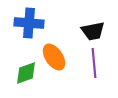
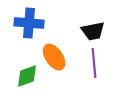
green diamond: moved 1 px right, 3 px down
